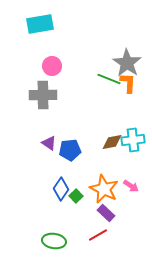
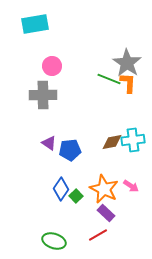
cyan rectangle: moved 5 px left
green ellipse: rotated 10 degrees clockwise
